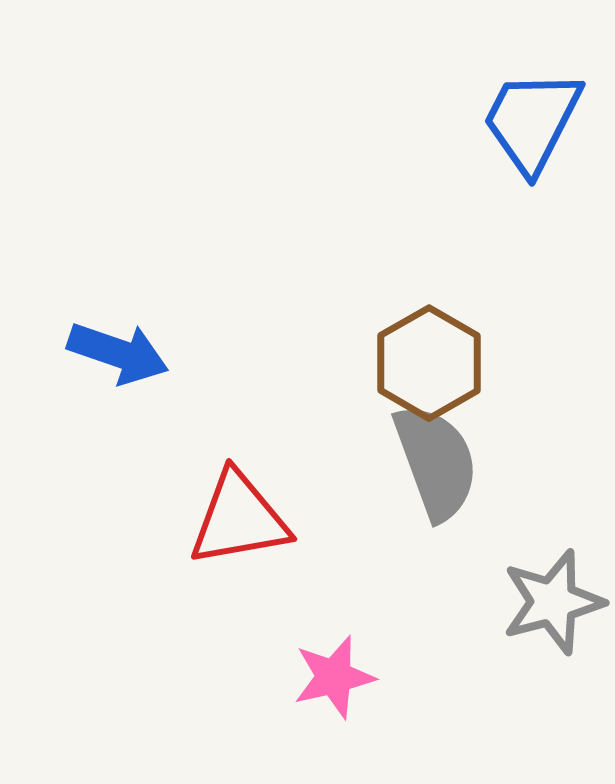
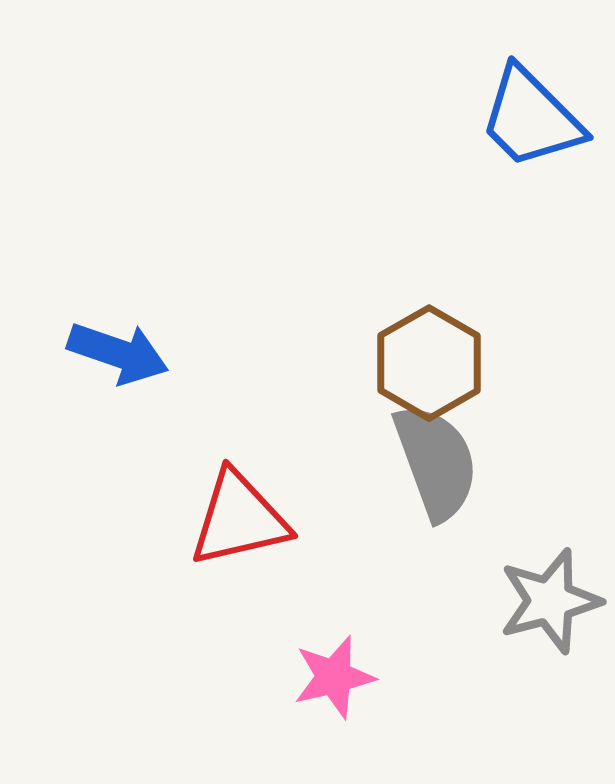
blue trapezoid: moved 1 px left, 3 px up; rotated 72 degrees counterclockwise
red triangle: rotated 3 degrees counterclockwise
gray star: moved 3 px left, 1 px up
